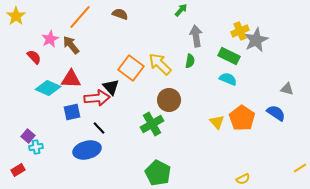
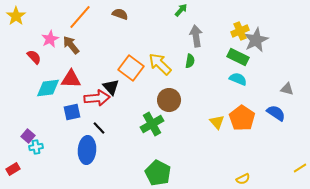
green rectangle: moved 9 px right, 1 px down
cyan semicircle: moved 10 px right
cyan diamond: rotated 30 degrees counterclockwise
blue ellipse: rotated 72 degrees counterclockwise
red rectangle: moved 5 px left, 1 px up
